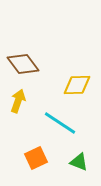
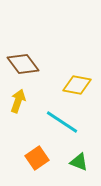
yellow diamond: rotated 12 degrees clockwise
cyan line: moved 2 px right, 1 px up
orange square: moved 1 px right; rotated 10 degrees counterclockwise
